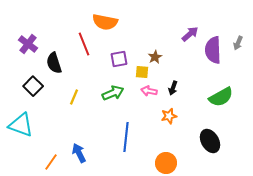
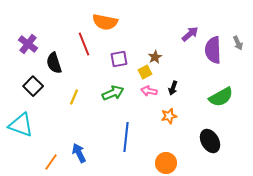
gray arrow: rotated 48 degrees counterclockwise
yellow square: moved 3 px right; rotated 32 degrees counterclockwise
